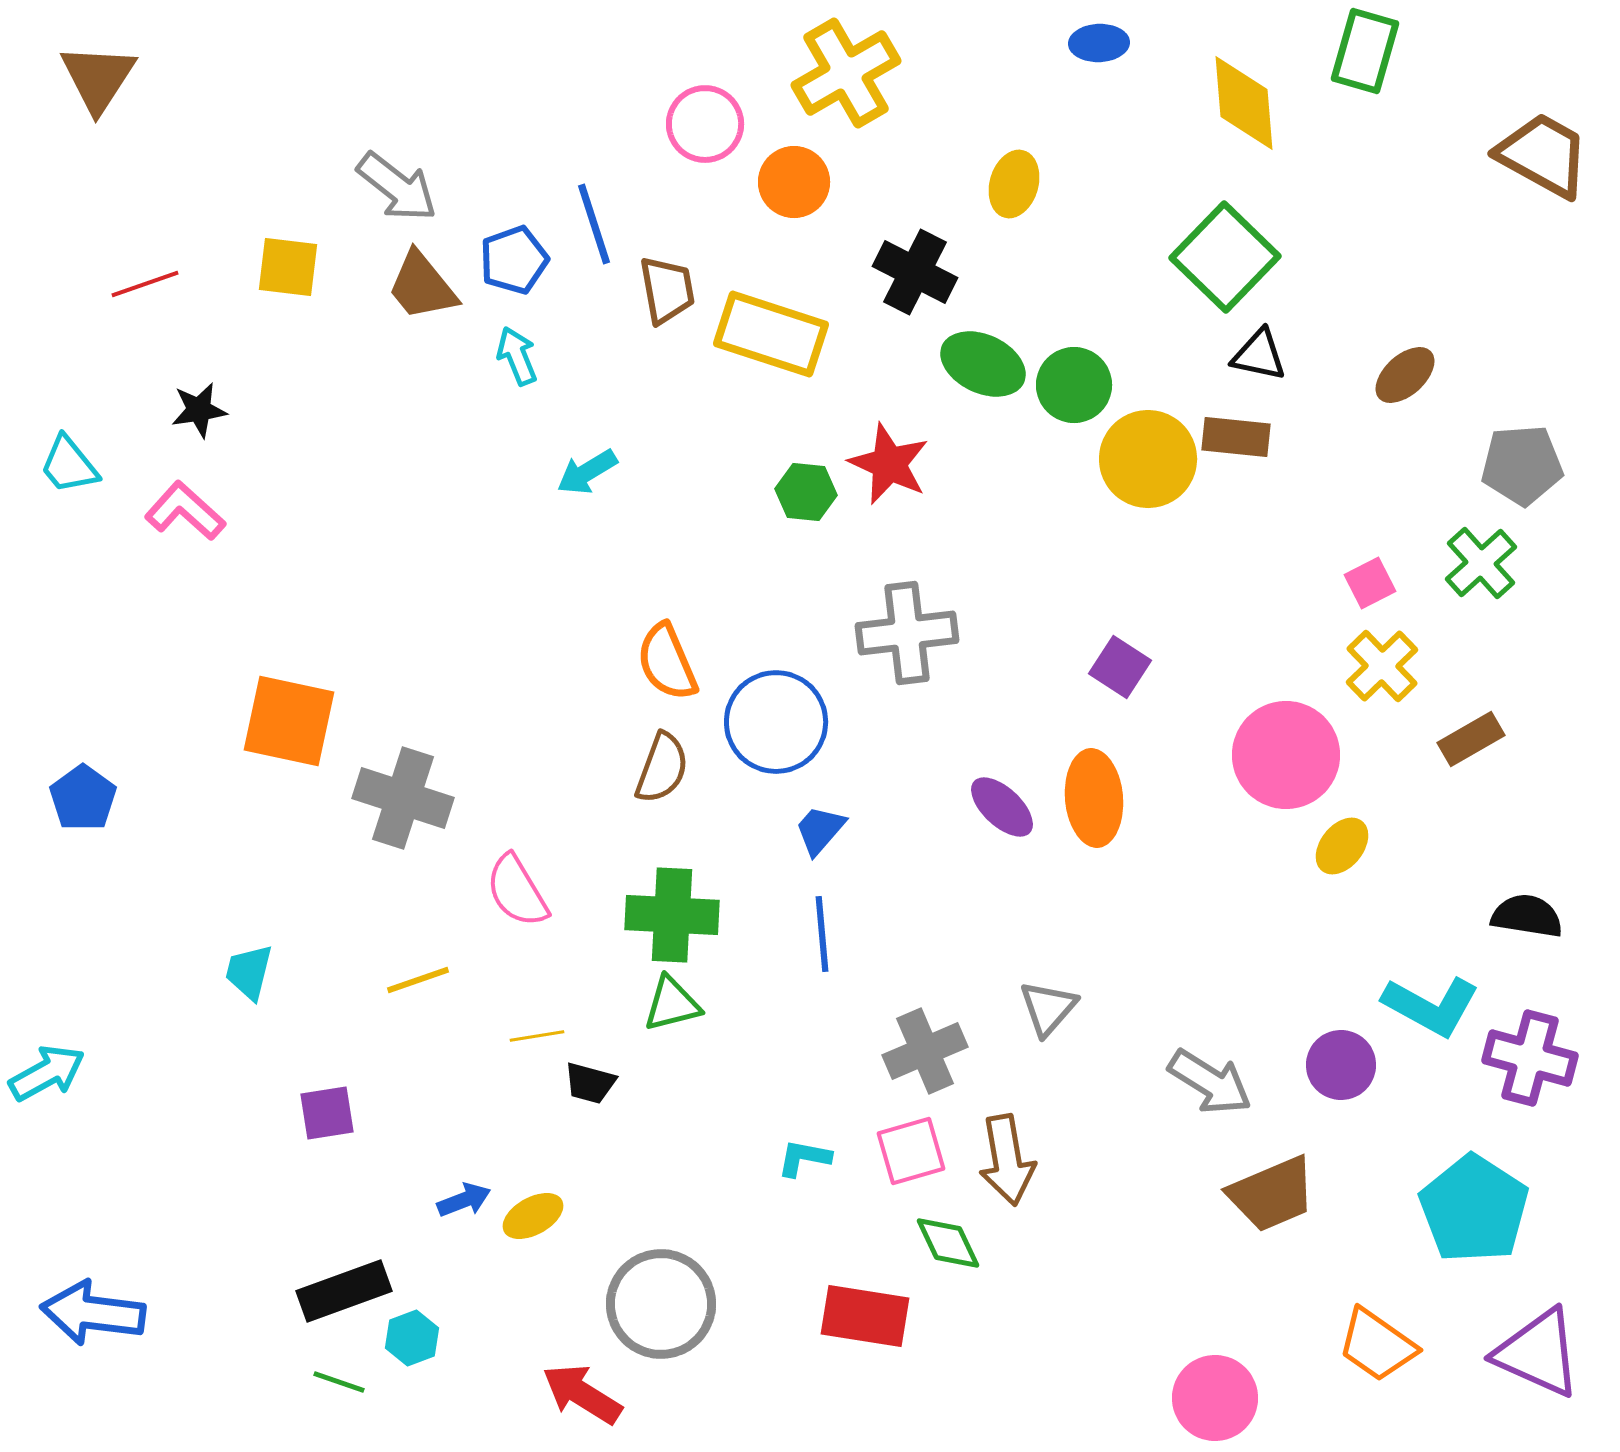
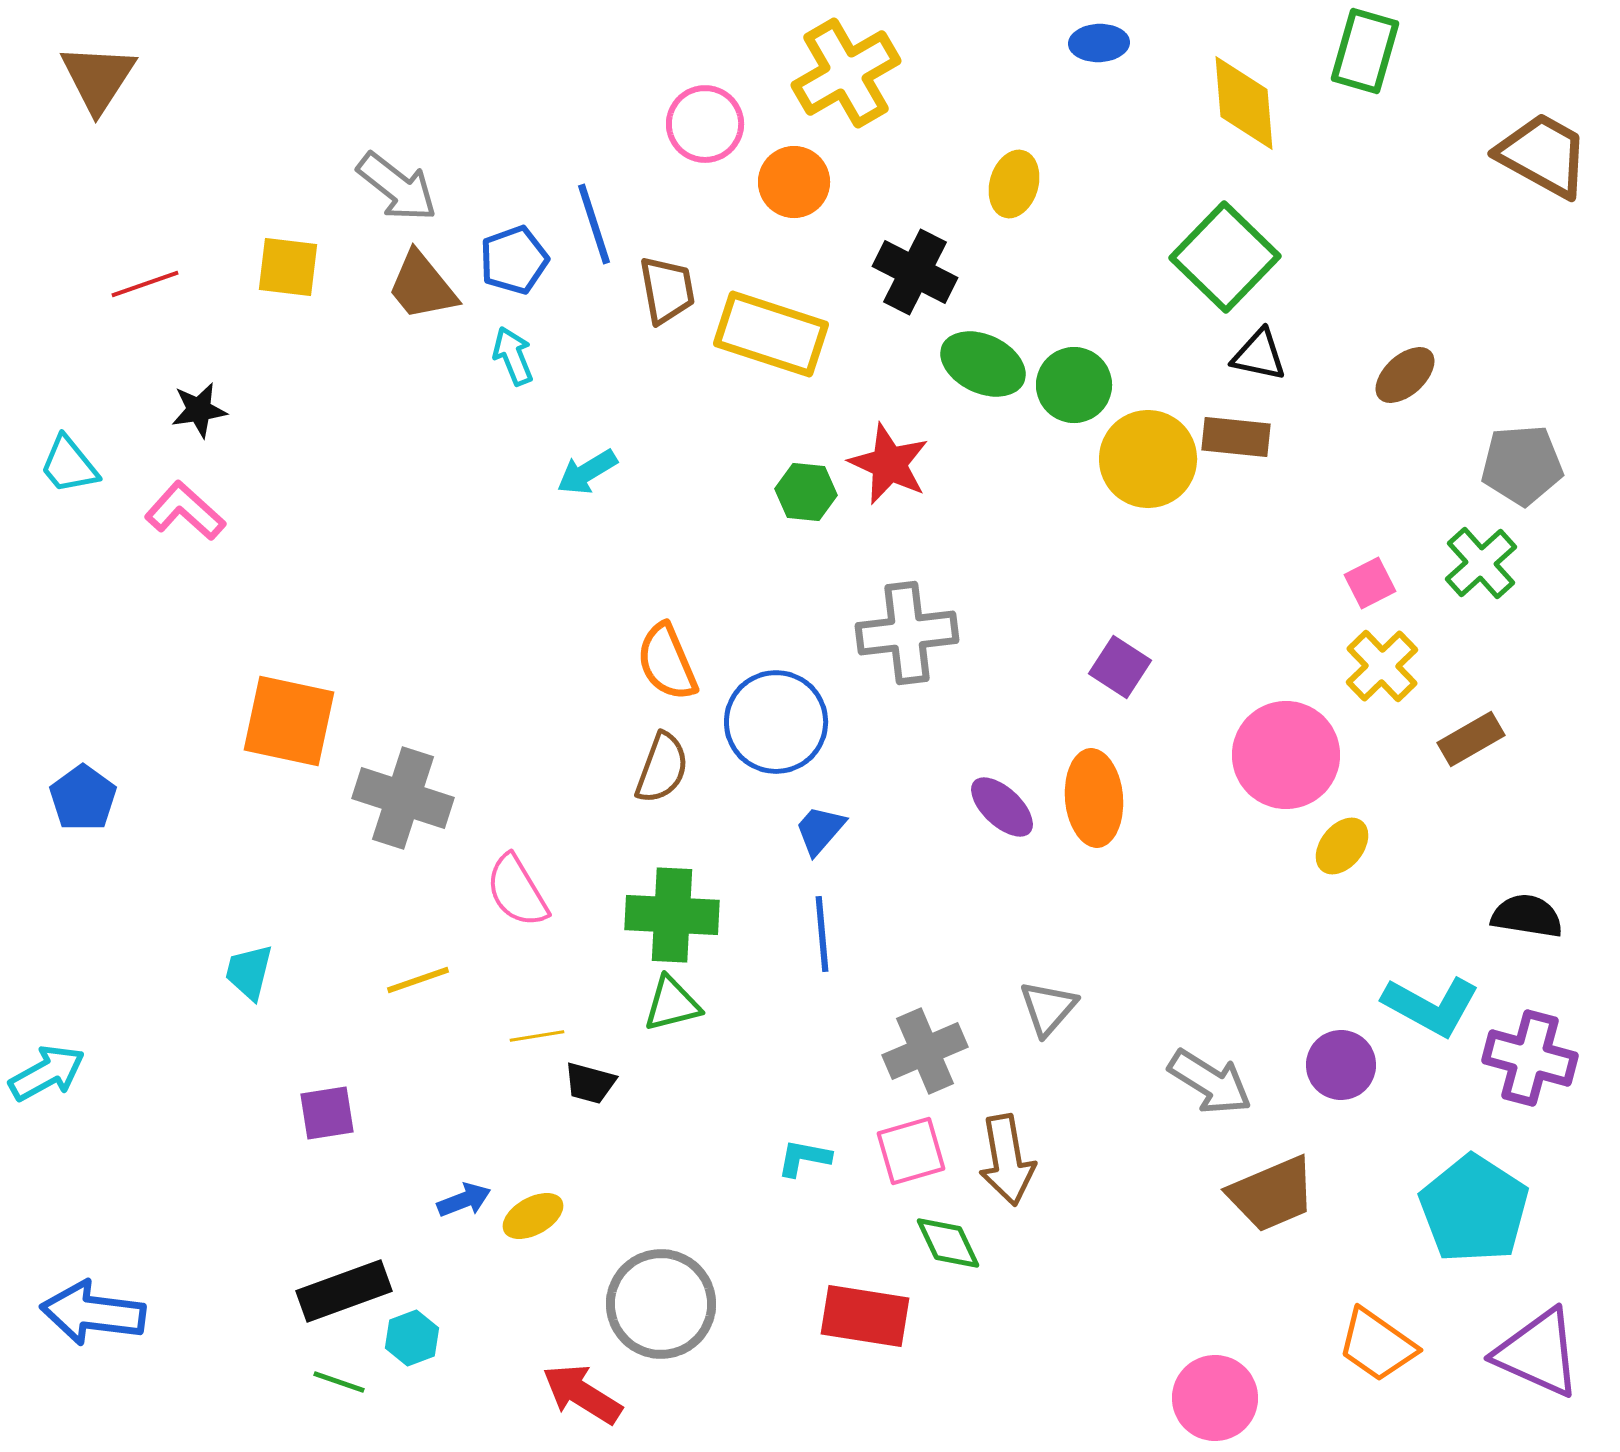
cyan arrow at (517, 356): moved 4 px left
